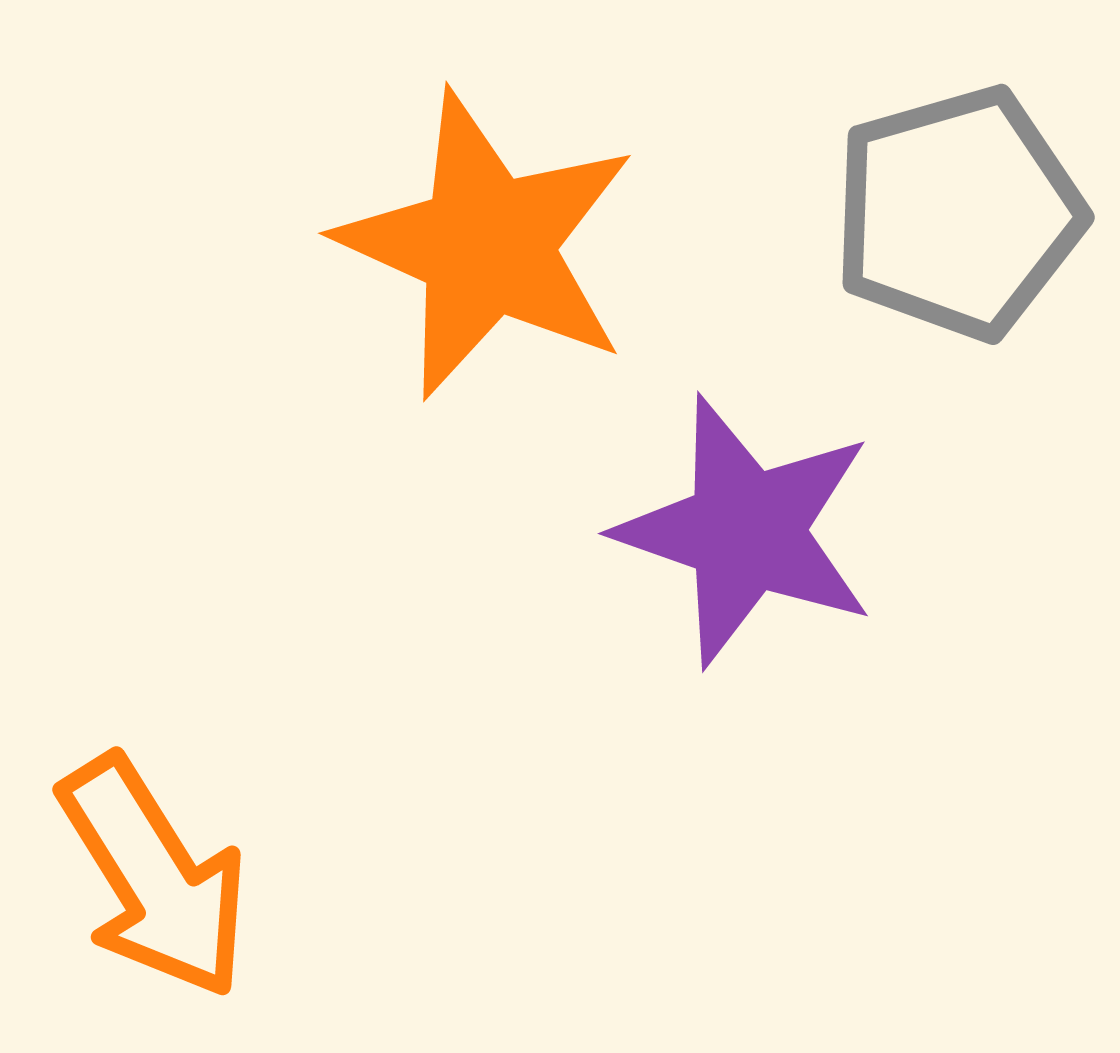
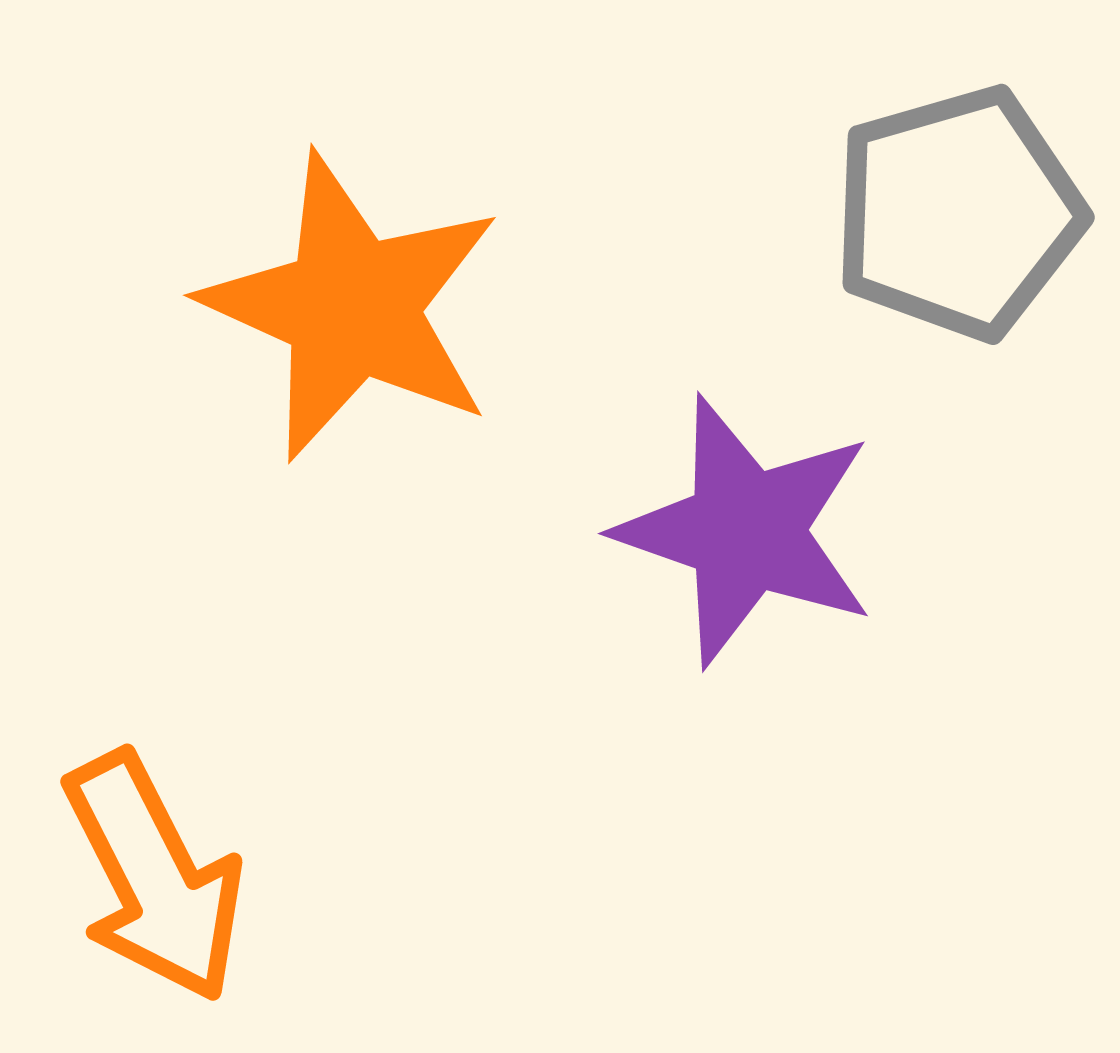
orange star: moved 135 px left, 62 px down
orange arrow: rotated 5 degrees clockwise
